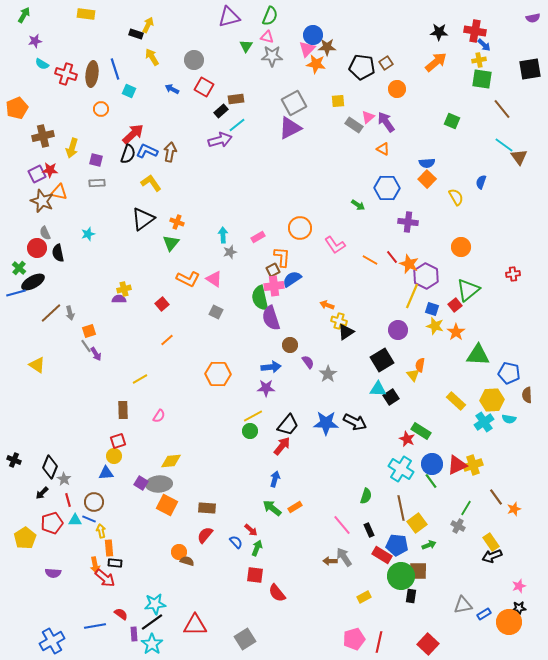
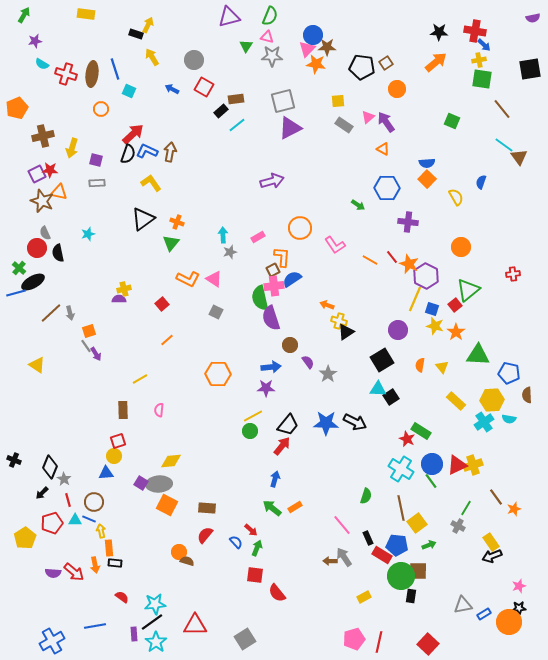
gray square at (294, 103): moved 11 px left, 2 px up; rotated 15 degrees clockwise
gray rectangle at (354, 125): moved 10 px left
purple arrow at (220, 140): moved 52 px right, 41 px down
yellow line at (412, 296): moved 3 px right, 3 px down
yellow triangle at (413, 375): moved 29 px right, 8 px up
pink semicircle at (159, 416): moved 6 px up; rotated 152 degrees clockwise
black rectangle at (369, 530): moved 1 px left, 8 px down
red arrow at (105, 578): moved 31 px left, 6 px up
red semicircle at (121, 614): moved 1 px right, 17 px up
cyan star at (152, 644): moved 4 px right, 2 px up
